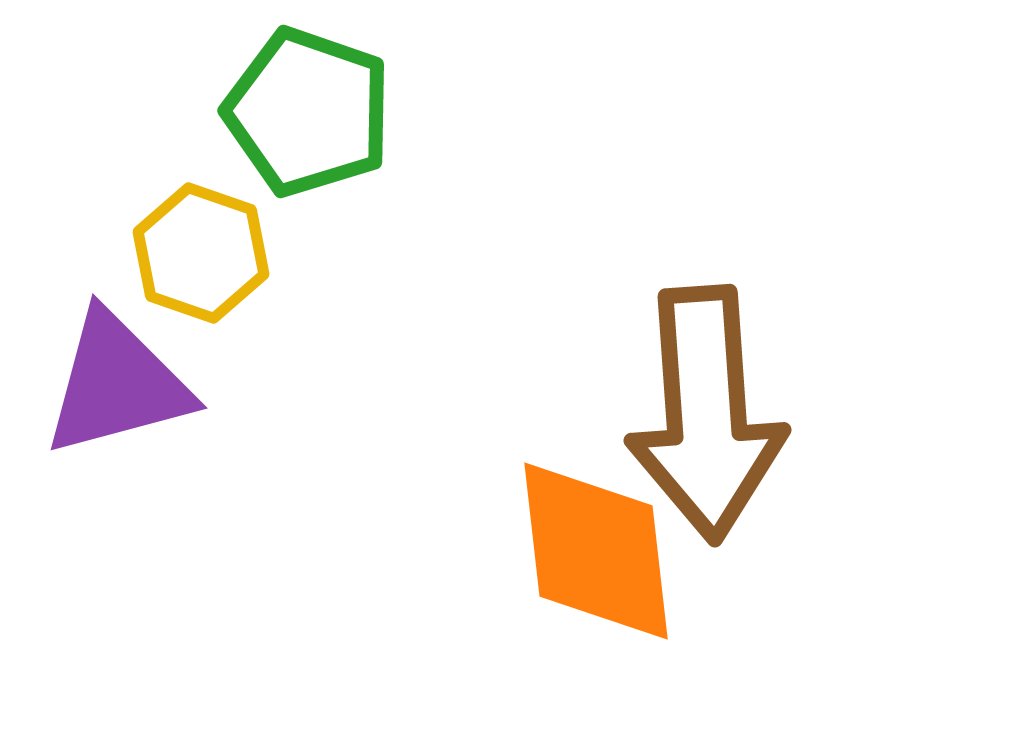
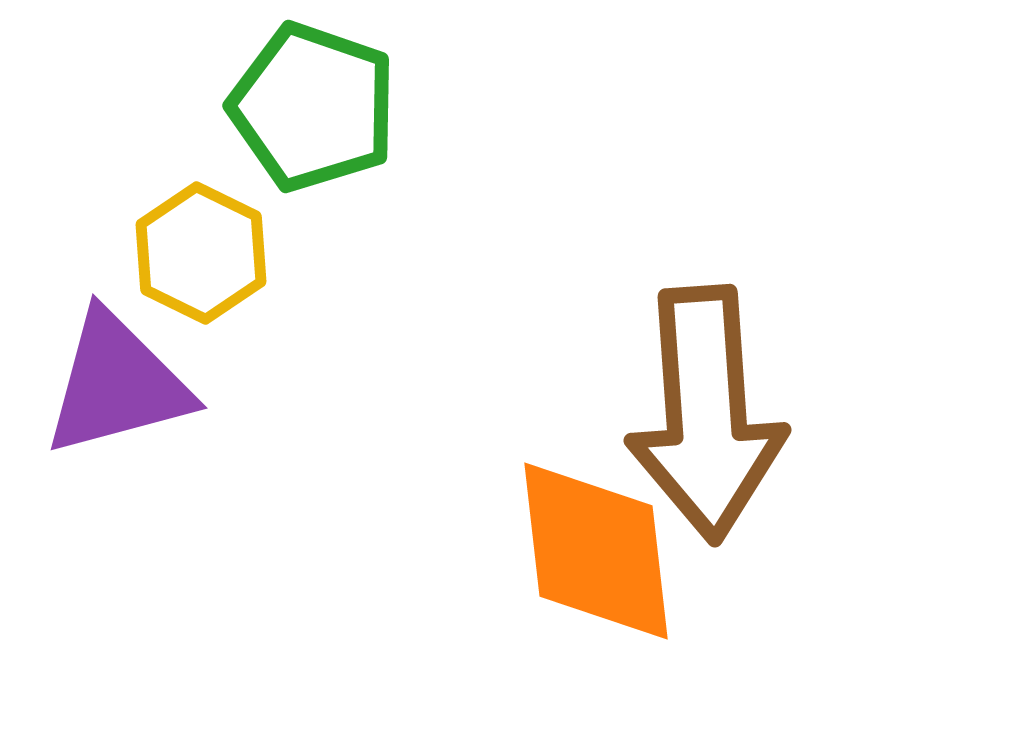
green pentagon: moved 5 px right, 5 px up
yellow hexagon: rotated 7 degrees clockwise
